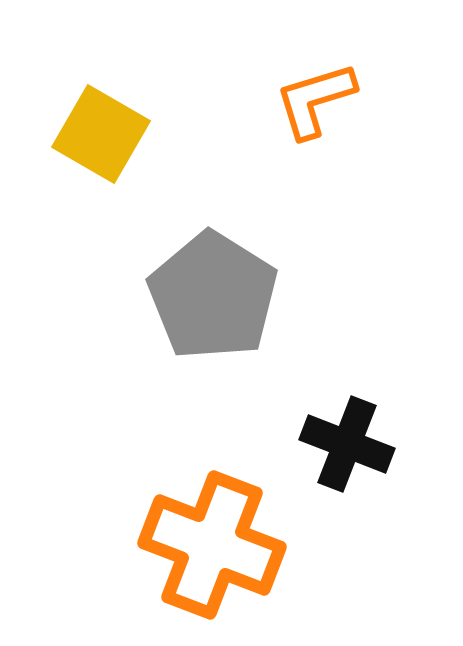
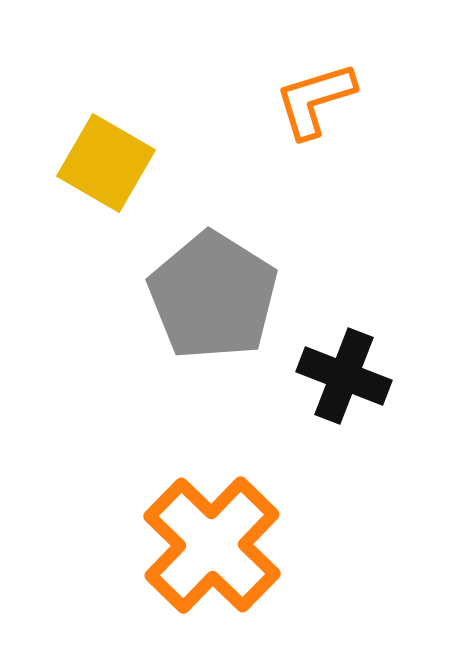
yellow square: moved 5 px right, 29 px down
black cross: moved 3 px left, 68 px up
orange cross: rotated 23 degrees clockwise
